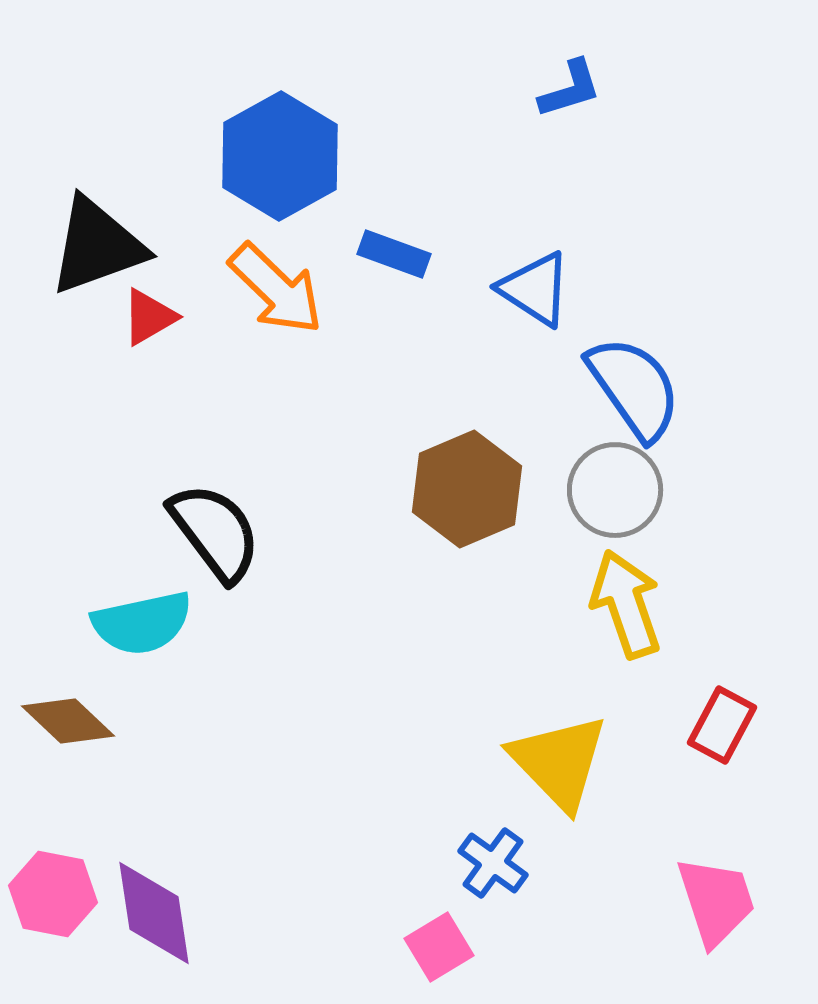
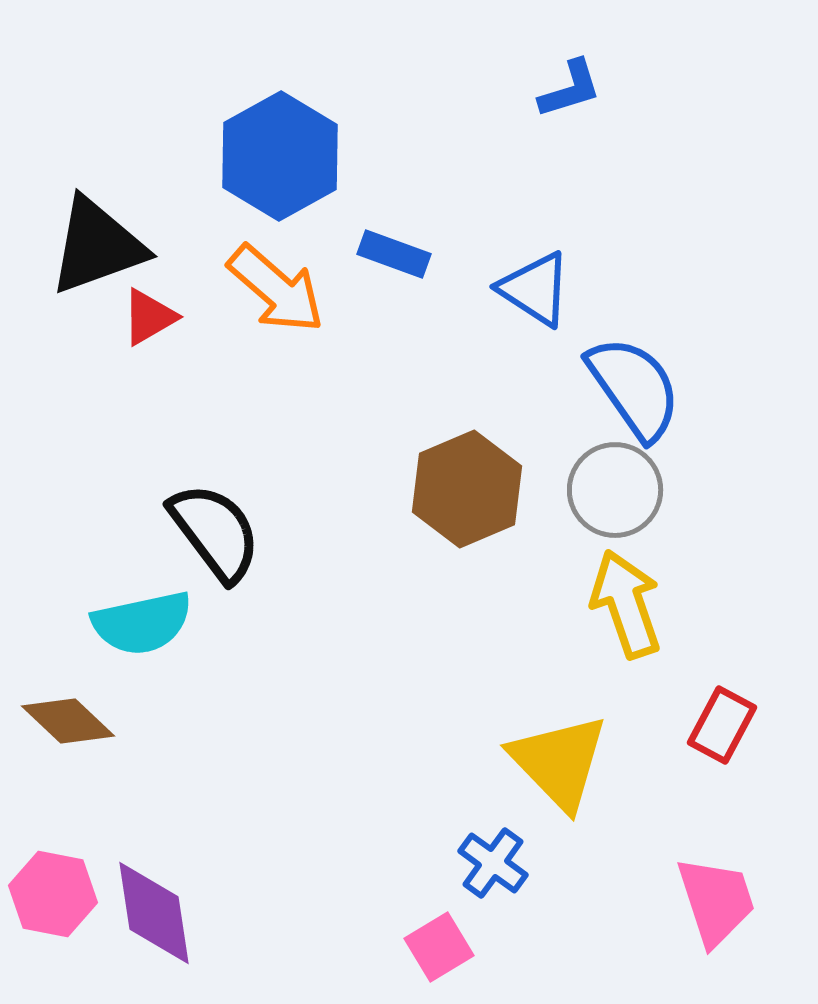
orange arrow: rotated 3 degrees counterclockwise
